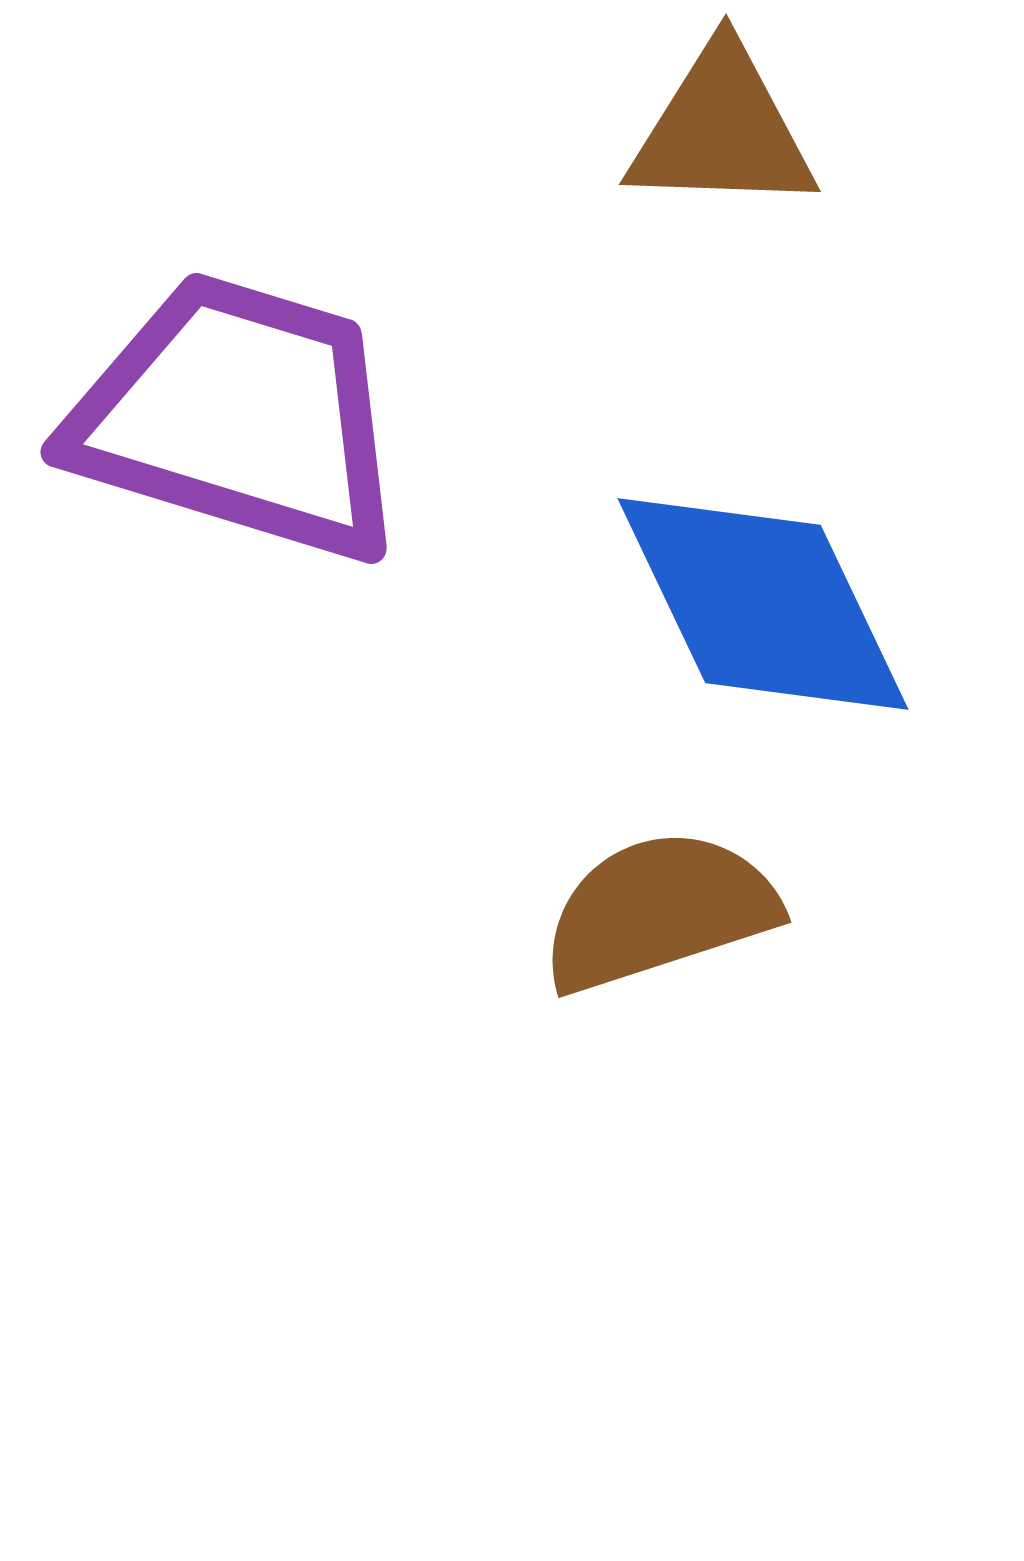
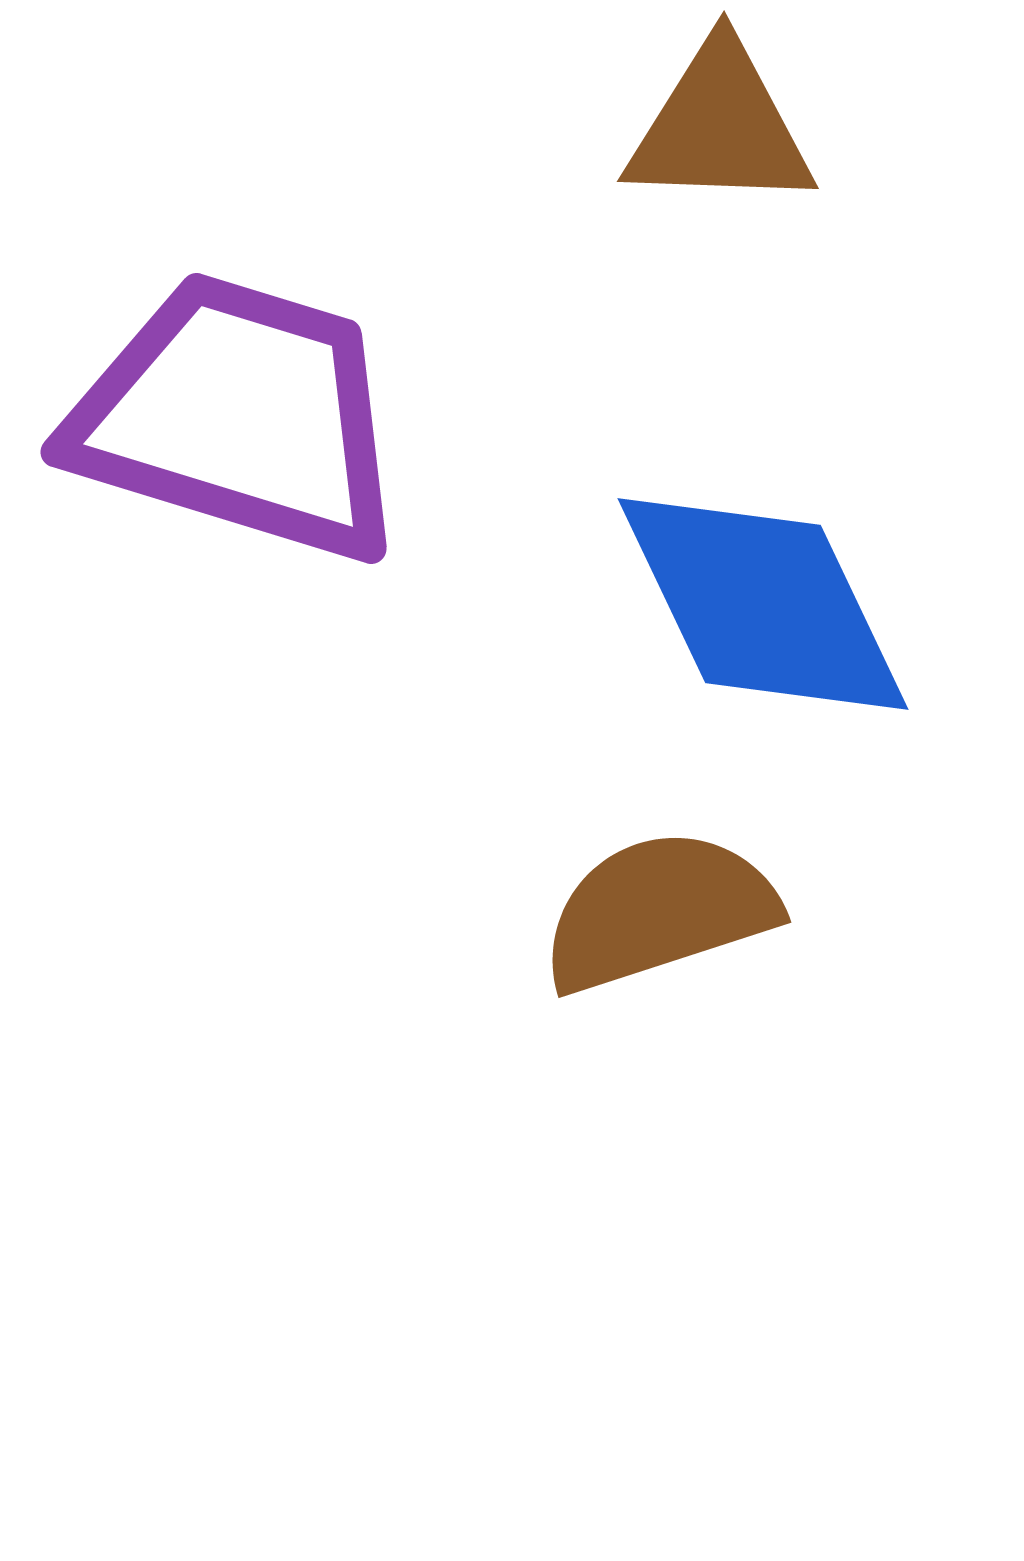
brown triangle: moved 2 px left, 3 px up
